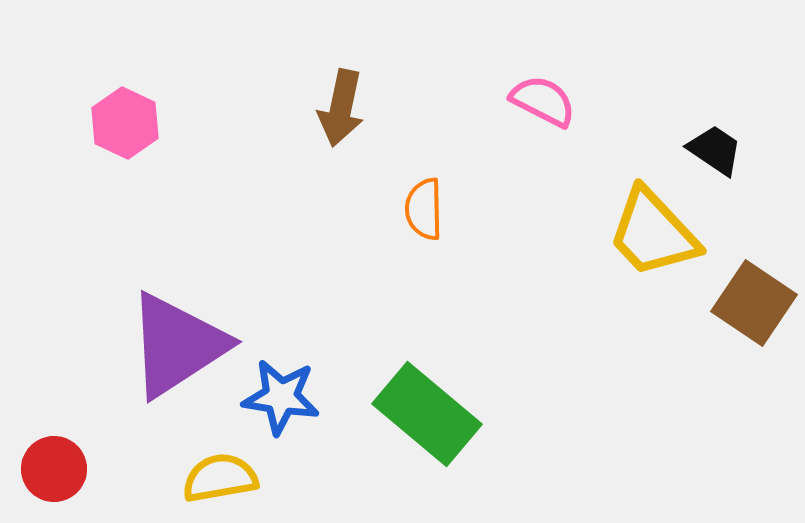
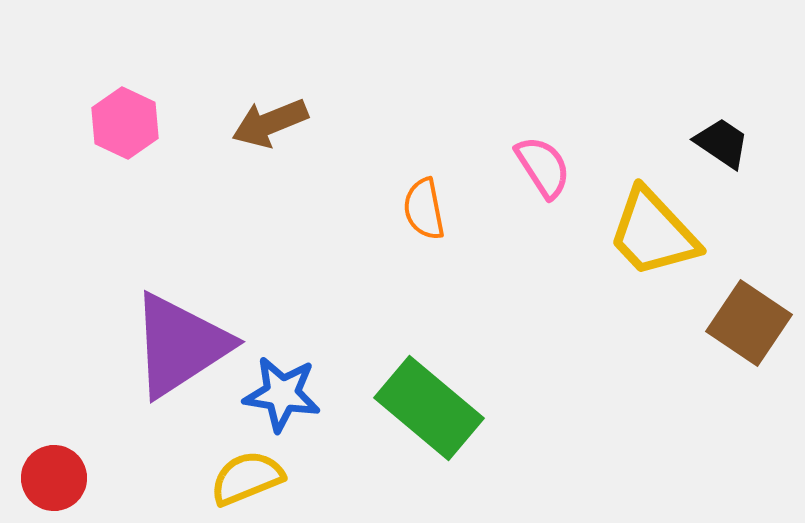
pink semicircle: moved 66 px down; rotated 30 degrees clockwise
brown arrow: moved 71 px left, 15 px down; rotated 56 degrees clockwise
black trapezoid: moved 7 px right, 7 px up
orange semicircle: rotated 10 degrees counterclockwise
brown square: moved 5 px left, 20 px down
purple triangle: moved 3 px right
blue star: moved 1 px right, 3 px up
green rectangle: moved 2 px right, 6 px up
red circle: moved 9 px down
yellow semicircle: moved 27 px right; rotated 12 degrees counterclockwise
